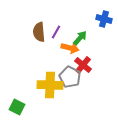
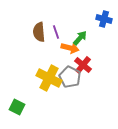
purple line: rotated 48 degrees counterclockwise
yellow cross: moved 1 px left, 7 px up; rotated 25 degrees clockwise
